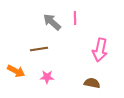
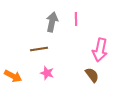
pink line: moved 1 px right, 1 px down
gray arrow: rotated 60 degrees clockwise
orange arrow: moved 3 px left, 5 px down
pink star: moved 4 px up; rotated 16 degrees clockwise
brown semicircle: moved 8 px up; rotated 42 degrees clockwise
